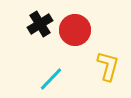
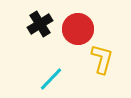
red circle: moved 3 px right, 1 px up
yellow L-shape: moved 6 px left, 7 px up
